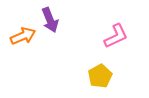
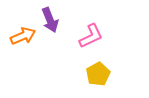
pink L-shape: moved 25 px left
yellow pentagon: moved 2 px left, 2 px up
